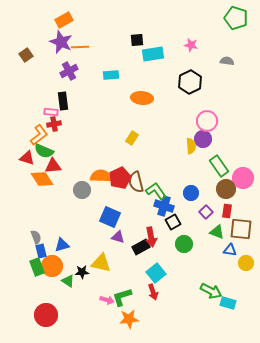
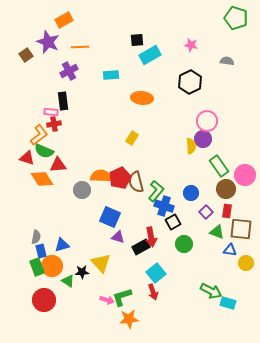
purple star at (61, 42): moved 13 px left
cyan rectangle at (153, 54): moved 3 px left, 1 px down; rotated 20 degrees counterclockwise
red triangle at (53, 166): moved 5 px right, 1 px up
pink circle at (243, 178): moved 2 px right, 3 px up
green L-shape at (156, 191): rotated 75 degrees clockwise
gray semicircle at (36, 237): rotated 32 degrees clockwise
yellow triangle at (101, 263): rotated 35 degrees clockwise
red circle at (46, 315): moved 2 px left, 15 px up
